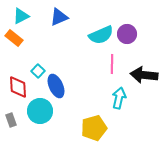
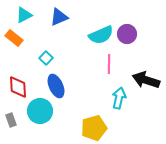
cyan triangle: moved 3 px right, 1 px up
pink line: moved 3 px left
cyan square: moved 8 px right, 13 px up
black arrow: moved 2 px right, 5 px down; rotated 12 degrees clockwise
